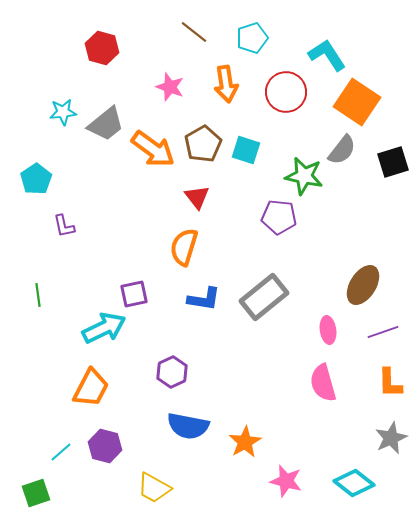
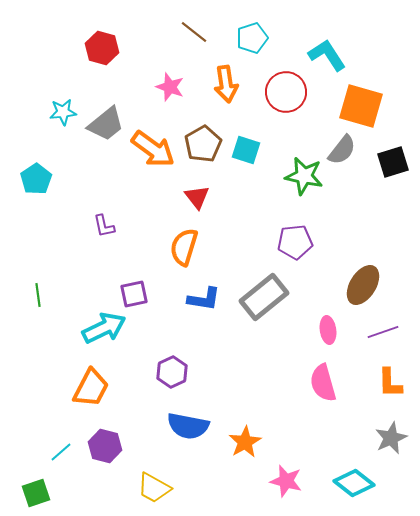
orange square at (357, 102): moved 4 px right, 4 px down; rotated 18 degrees counterclockwise
purple pentagon at (279, 217): moved 16 px right, 25 px down; rotated 12 degrees counterclockwise
purple L-shape at (64, 226): moved 40 px right
